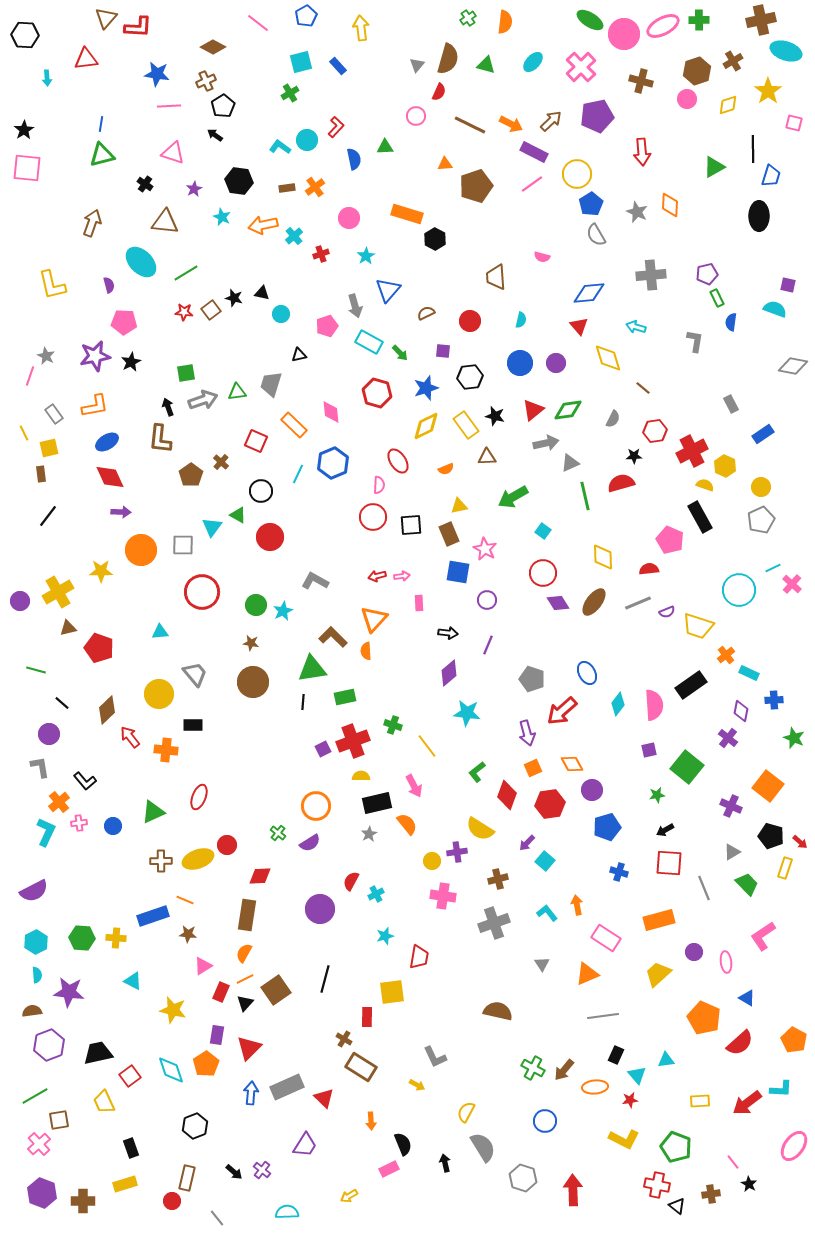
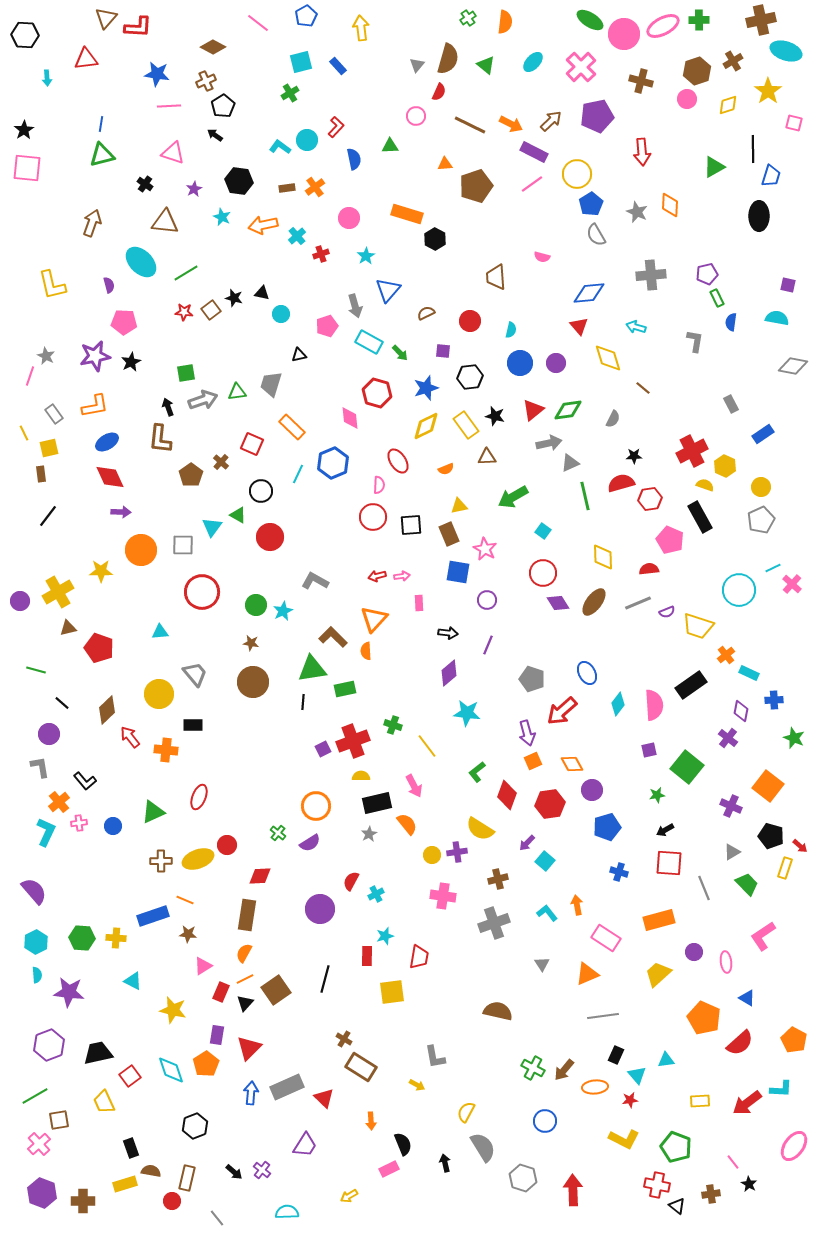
green triangle at (486, 65): rotated 24 degrees clockwise
green triangle at (385, 147): moved 5 px right, 1 px up
cyan cross at (294, 236): moved 3 px right
cyan semicircle at (775, 309): moved 2 px right, 9 px down; rotated 10 degrees counterclockwise
cyan semicircle at (521, 320): moved 10 px left, 10 px down
pink diamond at (331, 412): moved 19 px right, 6 px down
orange rectangle at (294, 425): moved 2 px left, 2 px down
red hexagon at (655, 431): moved 5 px left, 68 px down
red square at (256, 441): moved 4 px left, 3 px down
gray arrow at (546, 443): moved 3 px right
green rectangle at (345, 697): moved 8 px up
orange square at (533, 768): moved 7 px up
red arrow at (800, 842): moved 4 px down
yellow circle at (432, 861): moved 6 px up
purple semicircle at (34, 891): rotated 104 degrees counterclockwise
brown semicircle at (32, 1011): moved 119 px right, 160 px down; rotated 18 degrees clockwise
red rectangle at (367, 1017): moved 61 px up
gray L-shape at (435, 1057): rotated 15 degrees clockwise
